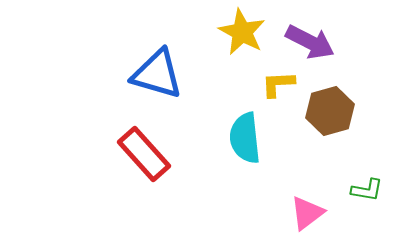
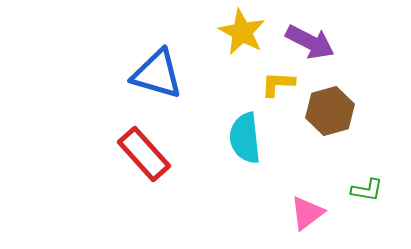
yellow L-shape: rotated 6 degrees clockwise
